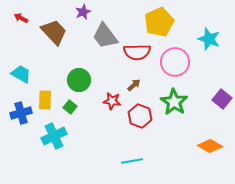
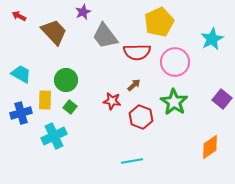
red arrow: moved 2 px left, 2 px up
cyan star: moved 3 px right; rotated 25 degrees clockwise
green circle: moved 13 px left
red hexagon: moved 1 px right, 1 px down
orange diamond: moved 1 px down; rotated 65 degrees counterclockwise
